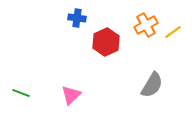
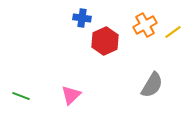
blue cross: moved 5 px right
orange cross: moved 1 px left
red hexagon: moved 1 px left, 1 px up
green line: moved 3 px down
